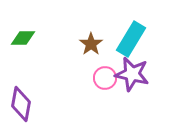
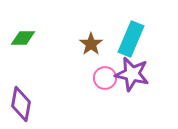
cyan rectangle: rotated 8 degrees counterclockwise
